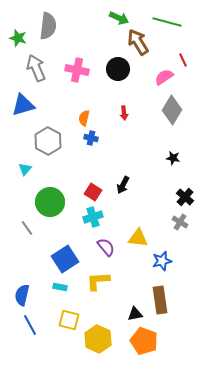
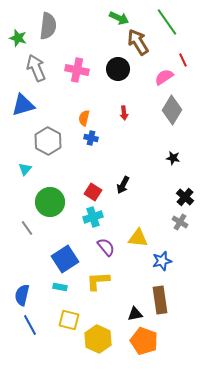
green line: rotated 40 degrees clockwise
